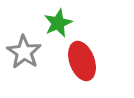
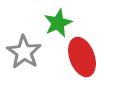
red ellipse: moved 4 px up
